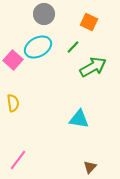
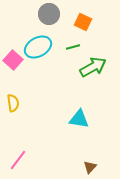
gray circle: moved 5 px right
orange square: moved 6 px left
green line: rotated 32 degrees clockwise
